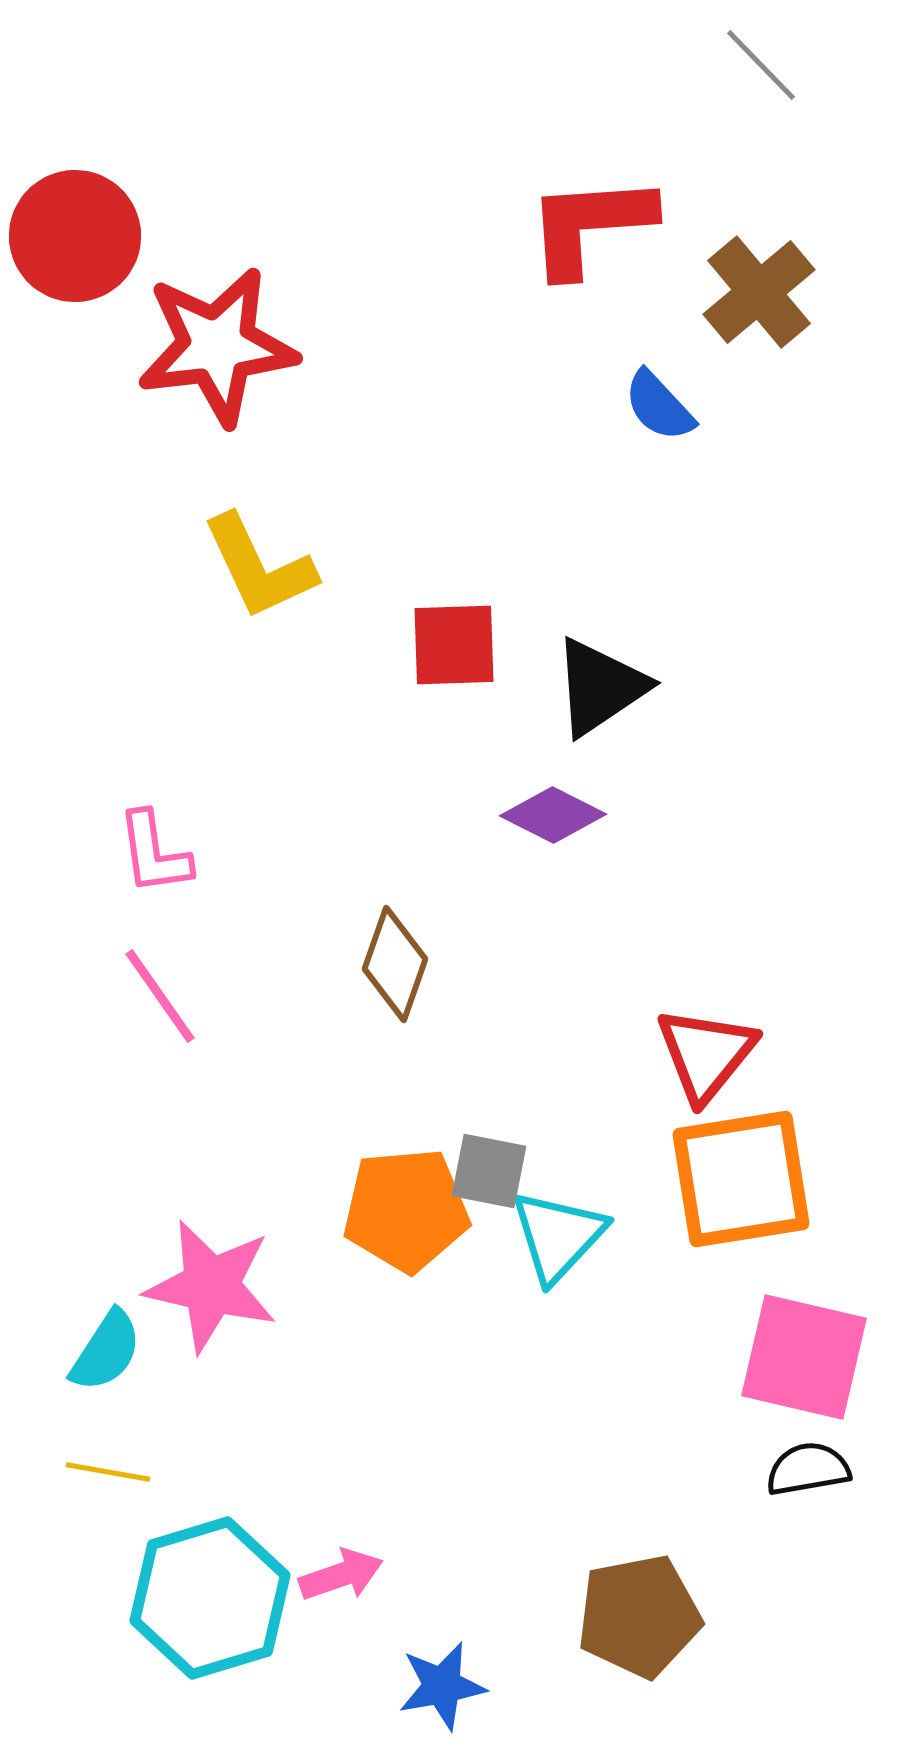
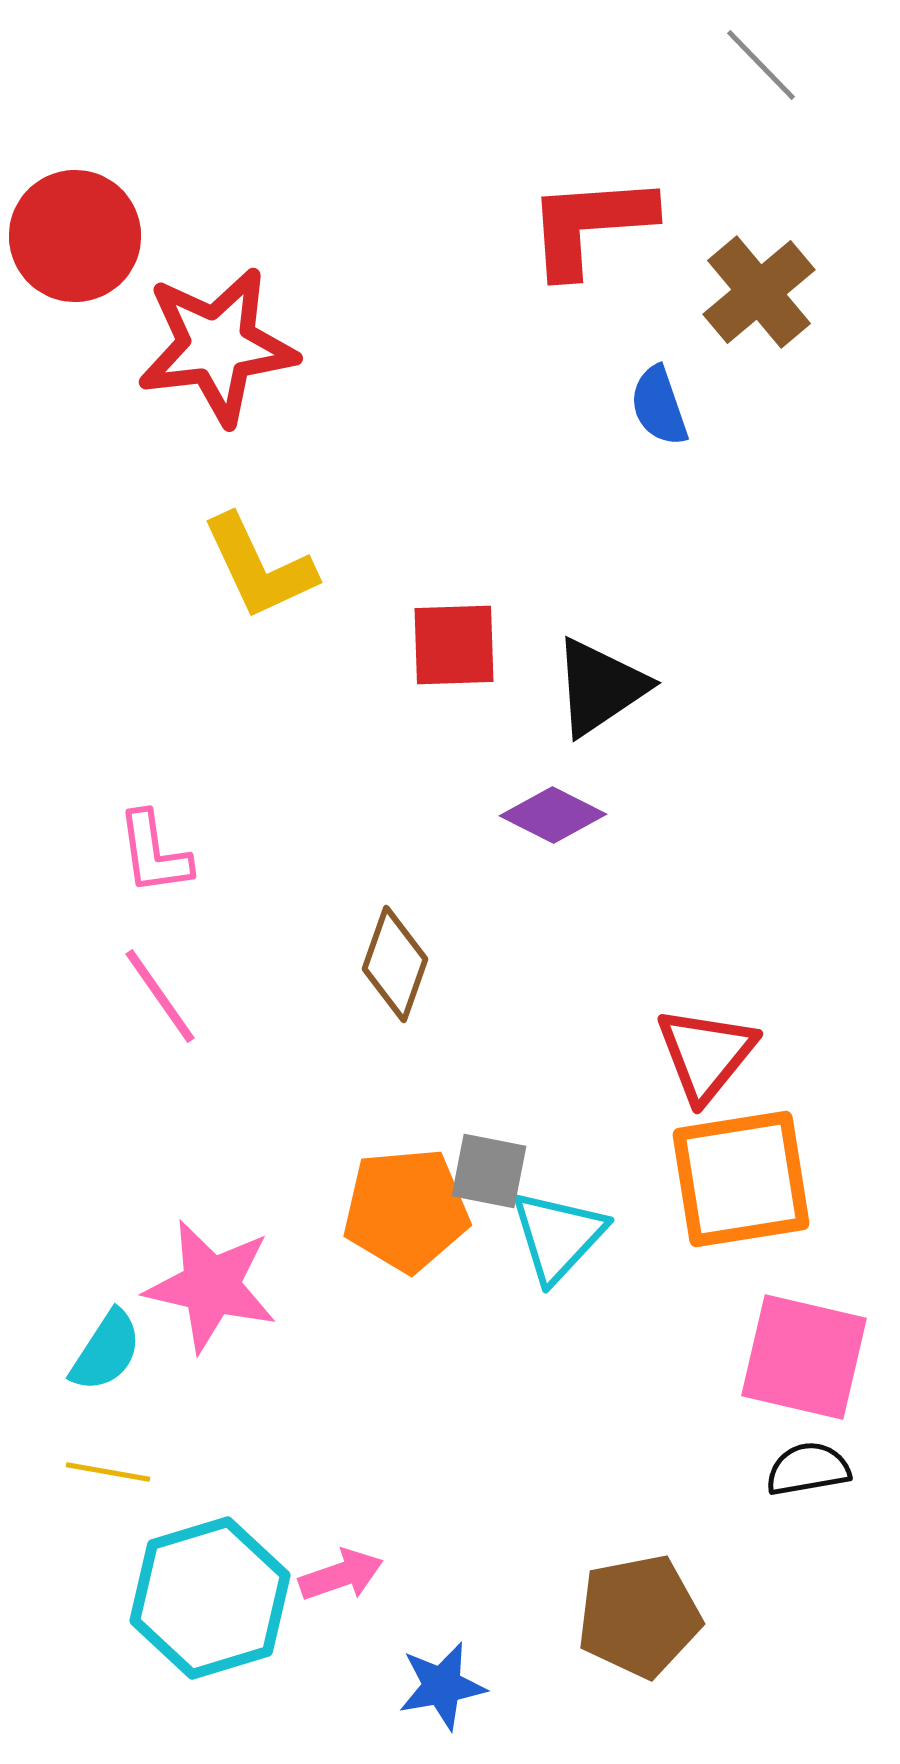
blue semicircle: rotated 24 degrees clockwise
